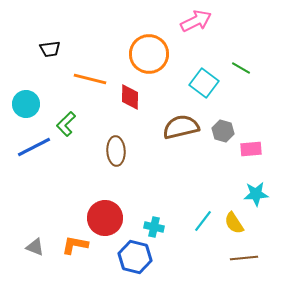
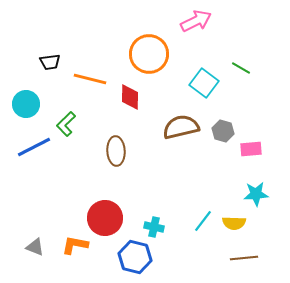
black trapezoid: moved 13 px down
yellow semicircle: rotated 55 degrees counterclockwise
